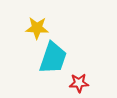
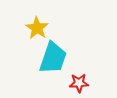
yellow star: rotated 30 degrees clockwise
